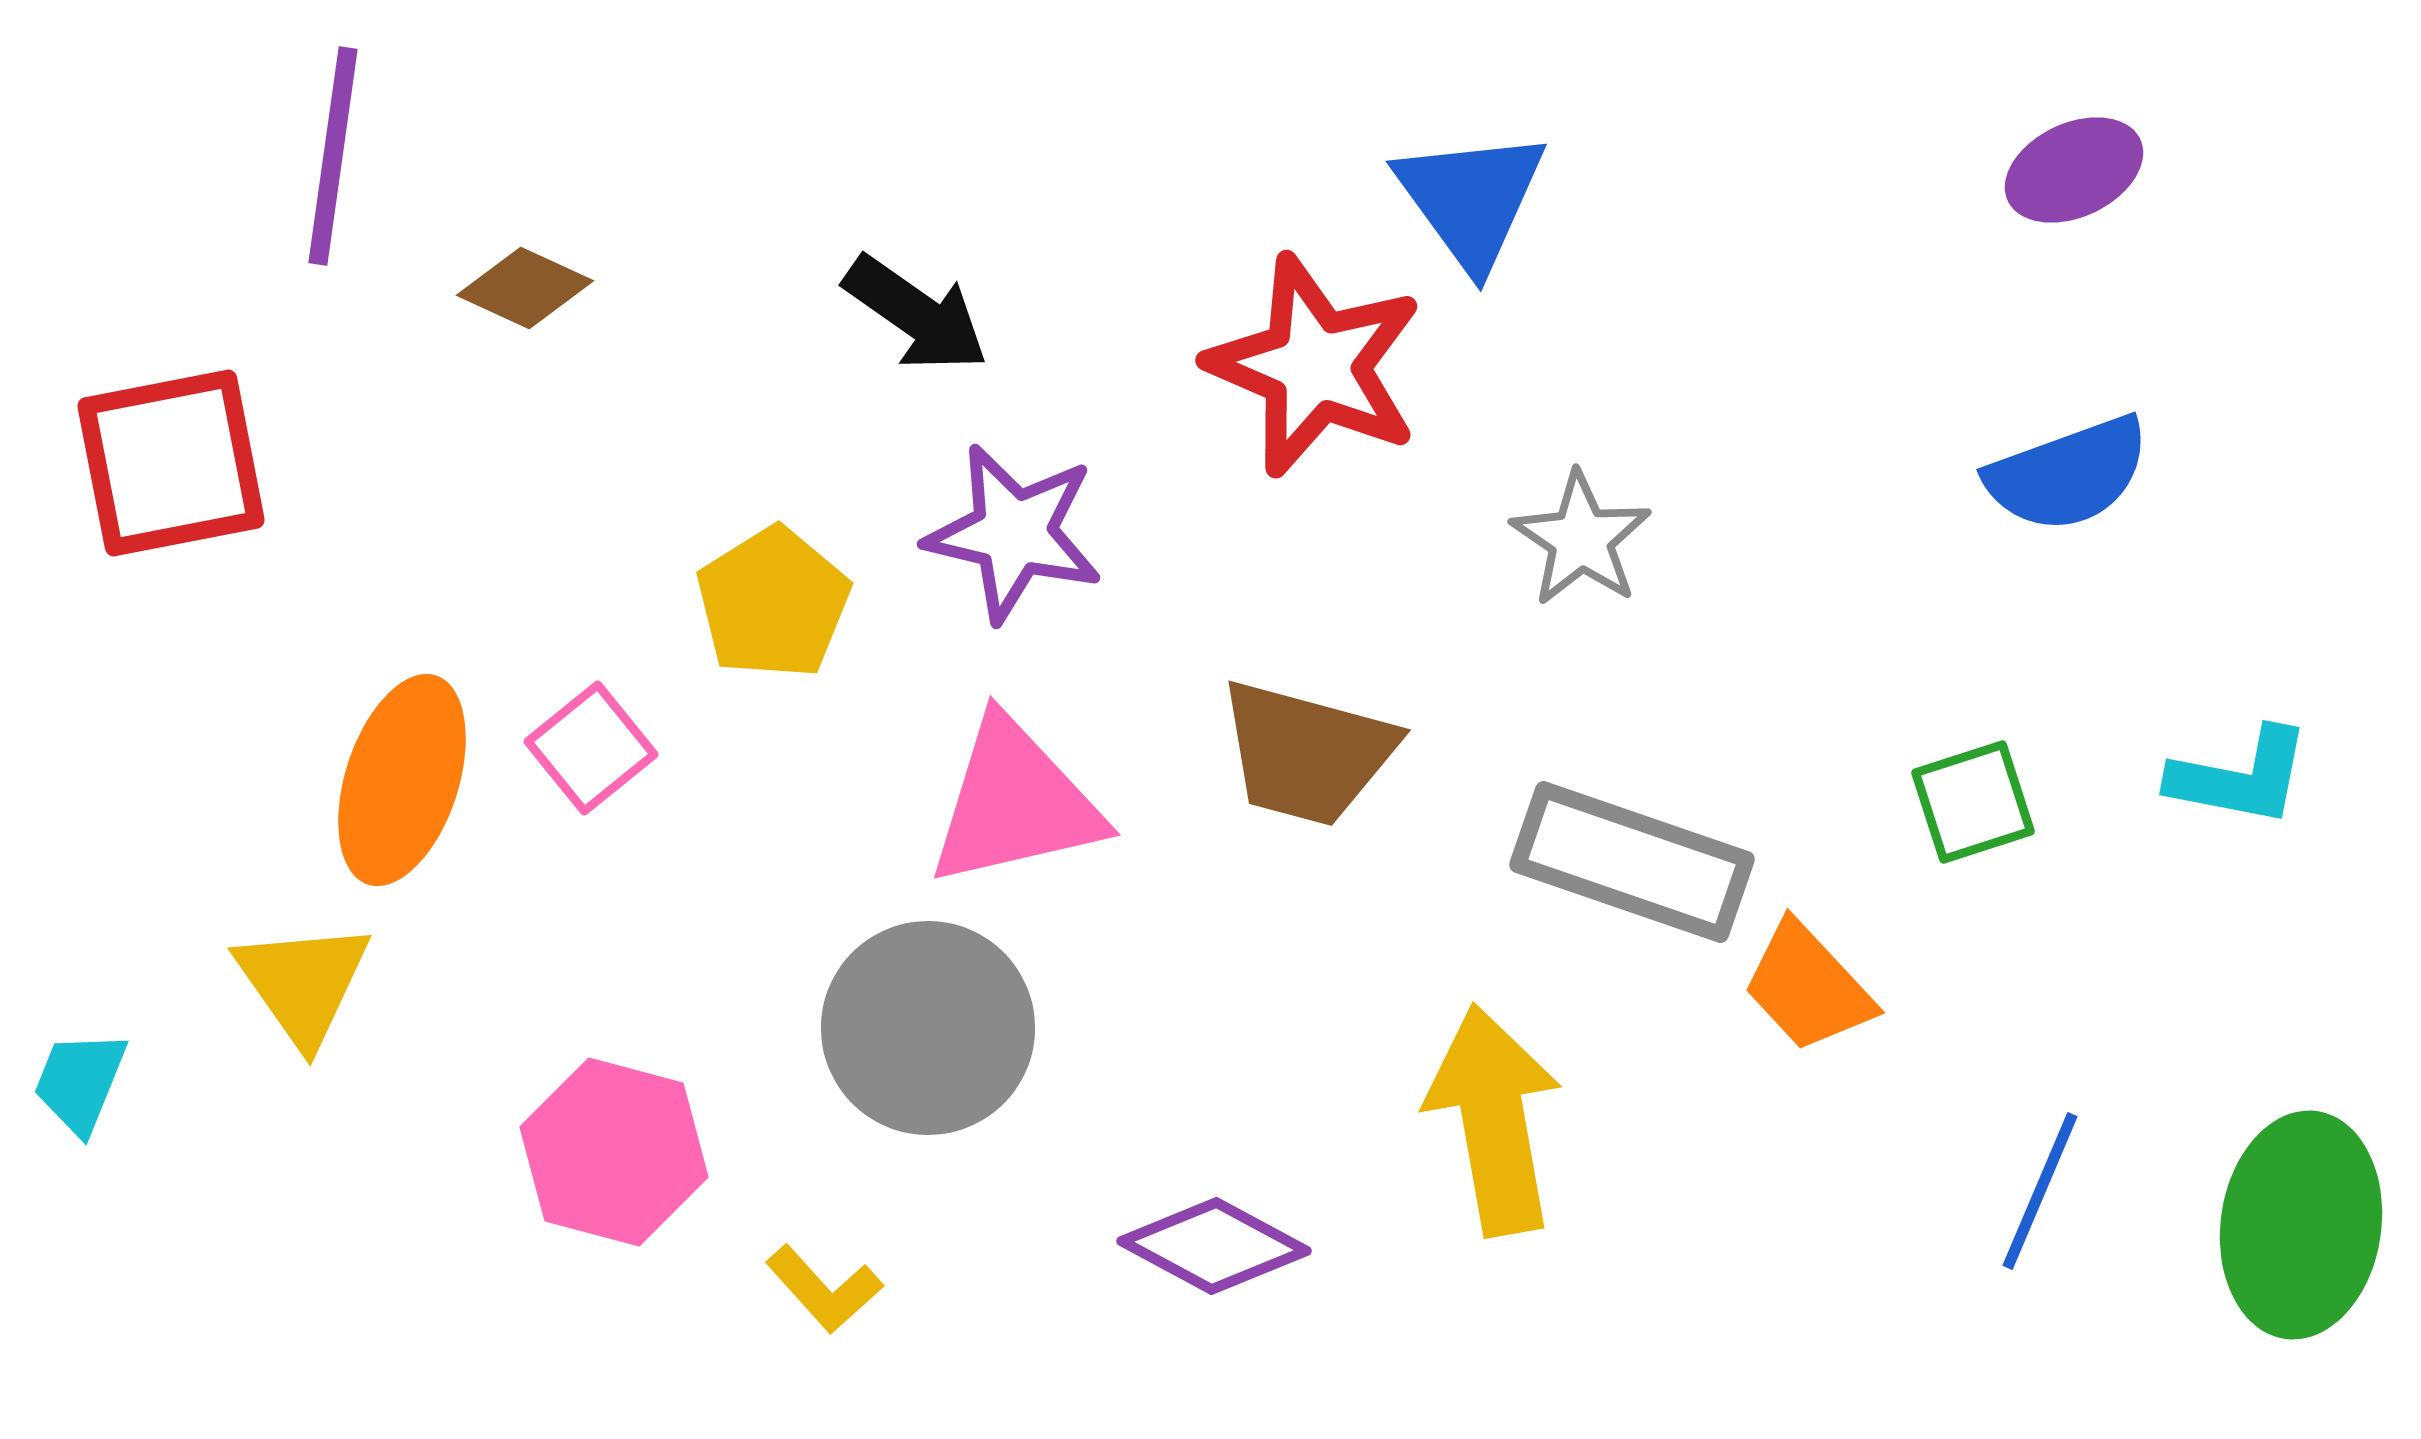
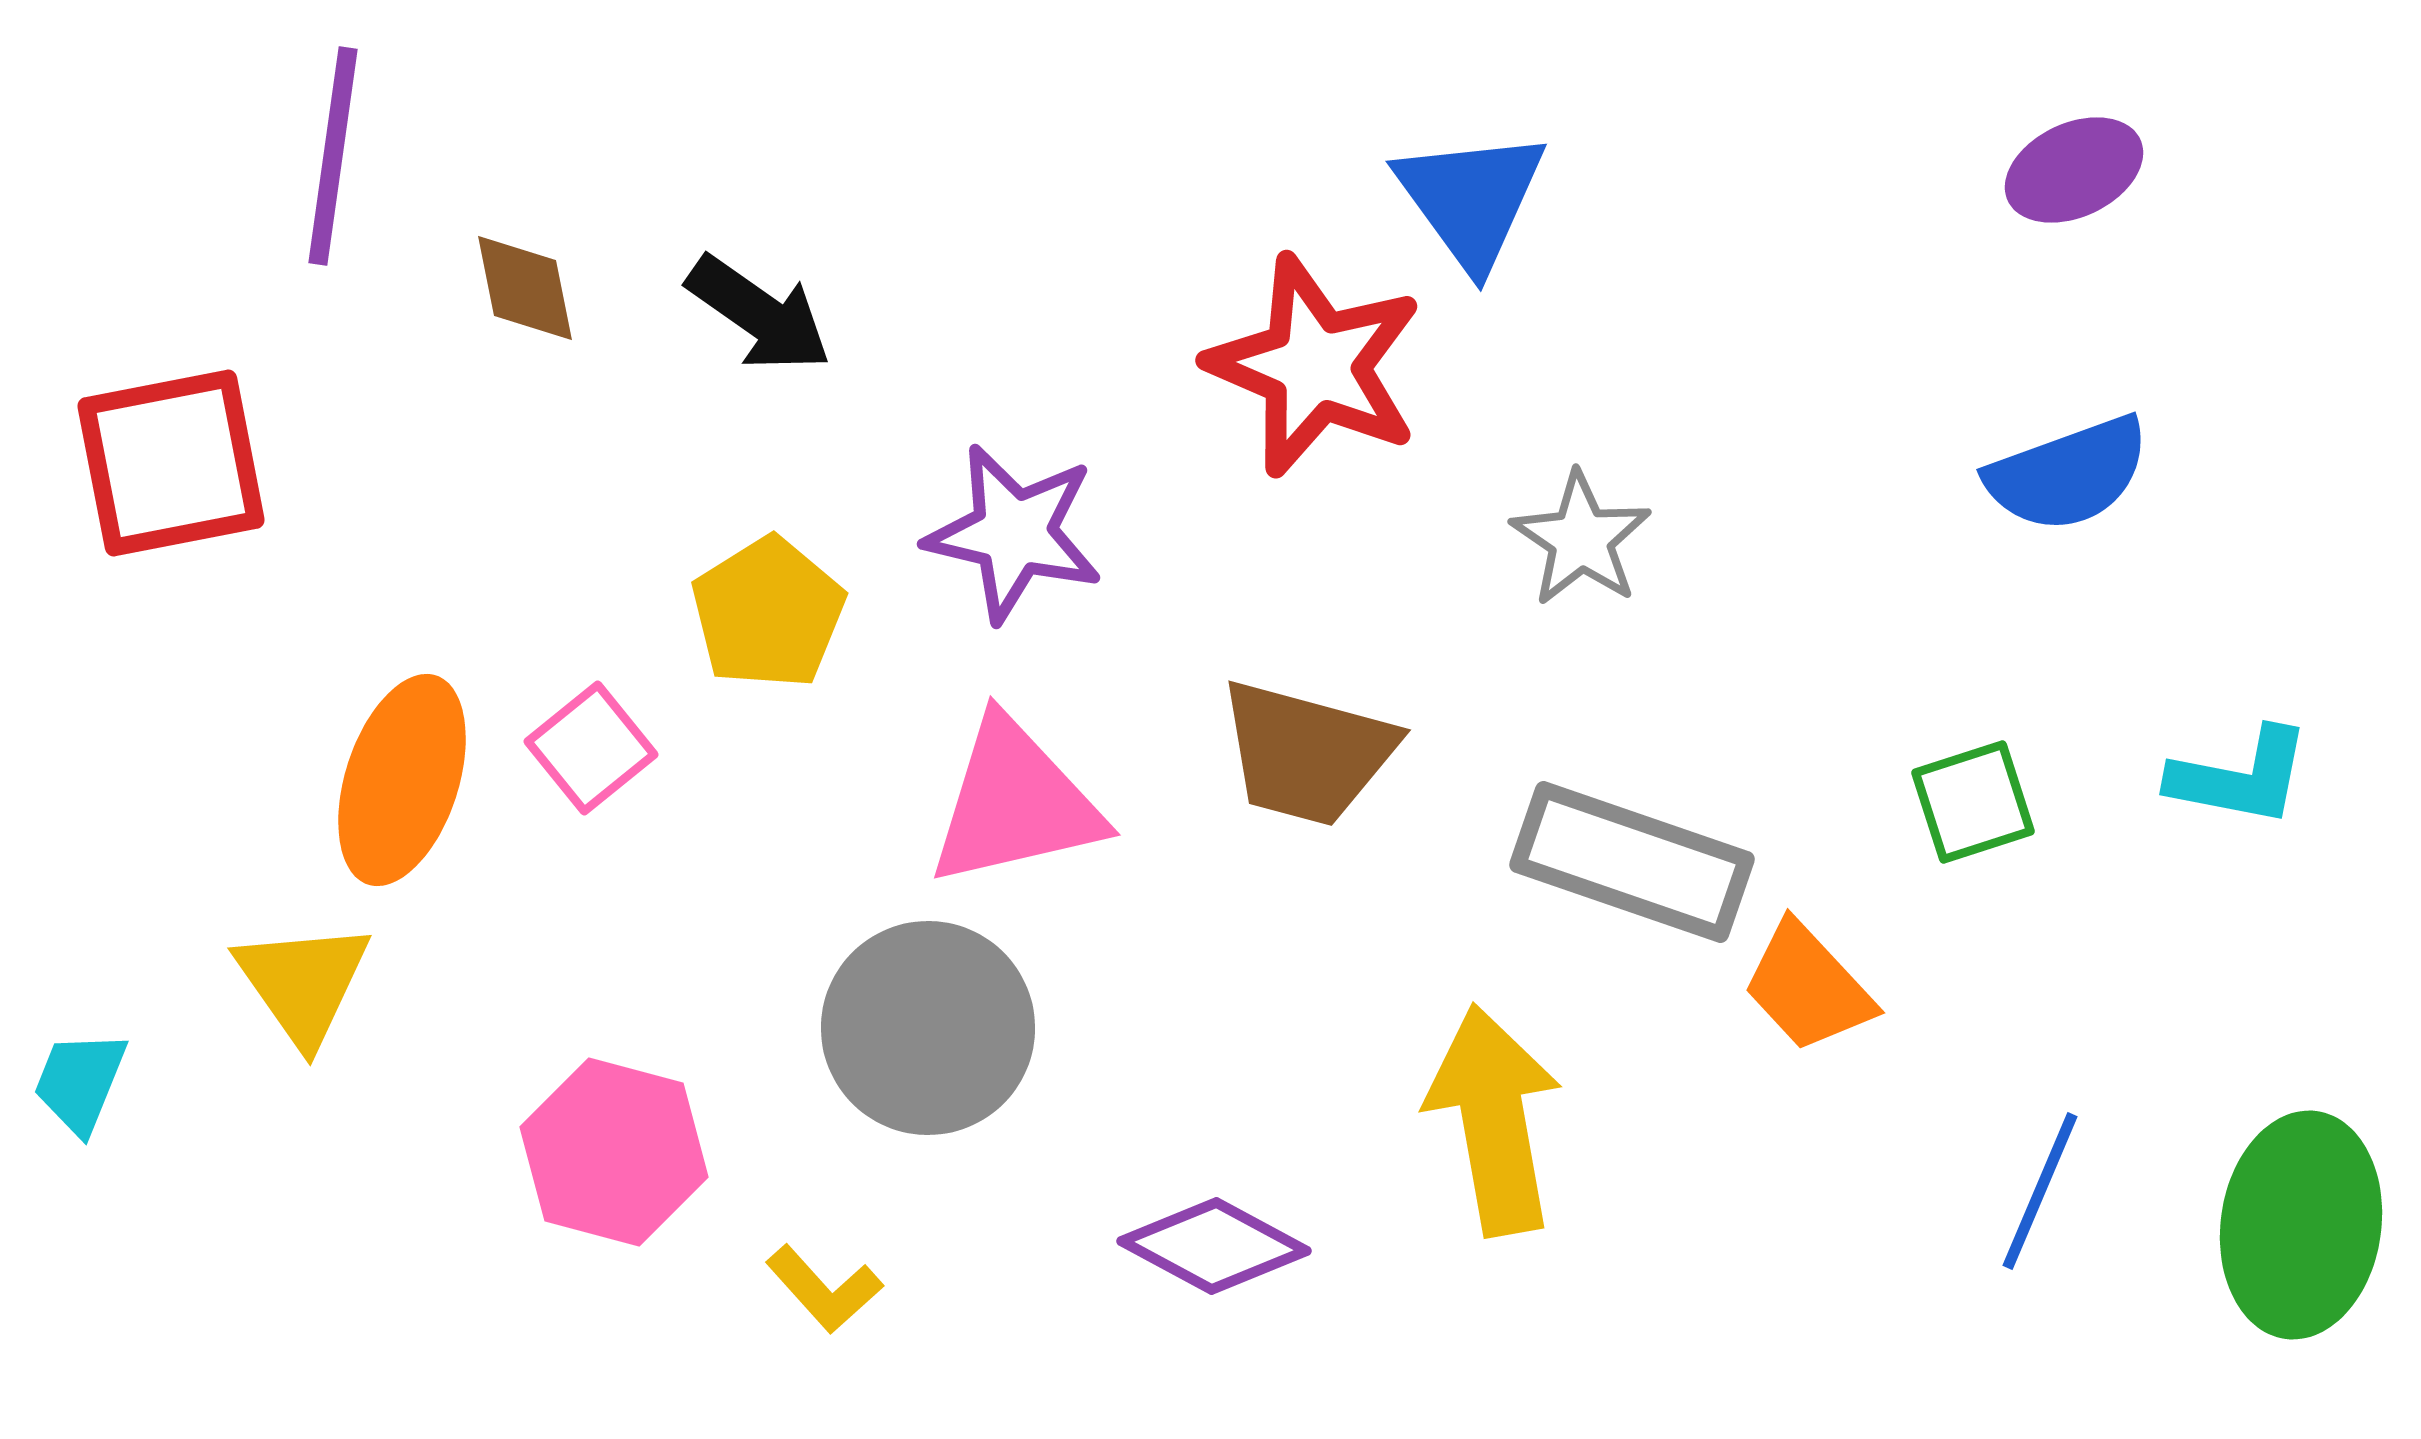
brown diamond: rotated 54 degrees clockwise
black arrow: moved 157 px left
yellow pentagon: moved 5 px left, 10 px down
